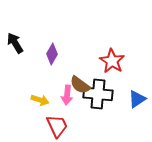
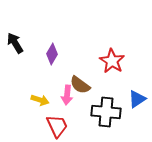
black cross: moved 8 px right, 18 px down
